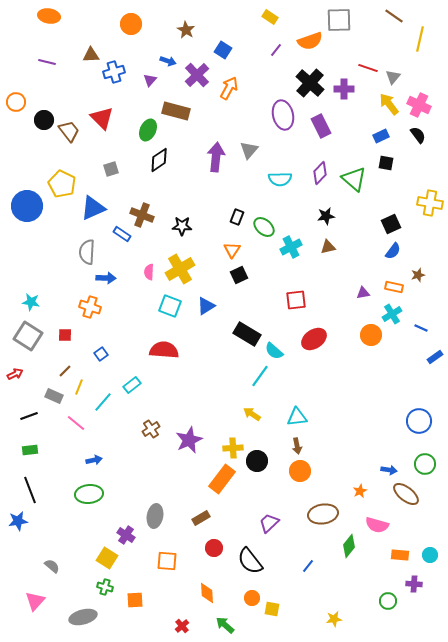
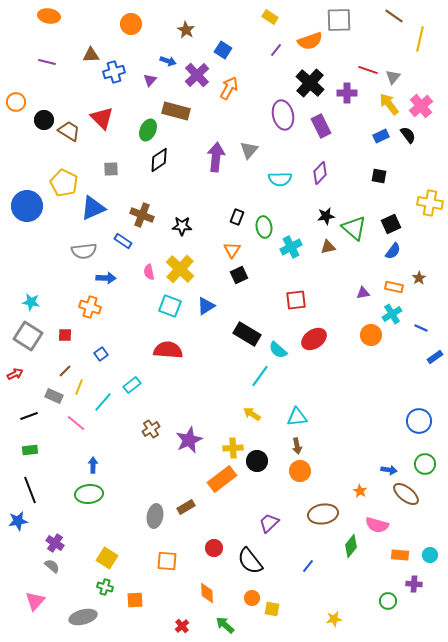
red line at (368, 68): moved 2 px down
purple cross at (344, 89): moved 3 px right, 4 px down
pink cross at (419, 105): moved 2 px right, 1 px down; rotated 25 degrees clockwise
brown trapezoid at (69, 131): rotated 20 degrees counterclockwise
black semicircle at (418, 135): moved 10 px left
black square at (386, 163): moved 7 px left, 13 px down
gray square at (111, 169): rotated 14 degrees clockwise
green triangle at (354, 179): moved 49 px down
yellow pentagon at (62, 184): moved 2 px right, 1 px up
green ellipse at (264, 227): rotated 40 degrees clockwise
blue rectangle at (122, 234): moved 1 px right, 7 px down
gray semicircle at (87, 252): moved 3 px left, 1 px up; rotated 100 degrees counterclockwise
yellow cross at (180, 269): rotated 16 degrees counterclockwise
pink semicircle at (149, 272): rotated 14 degrees counterclockwise
brown star at (418, 275): moved 1 px right, 3 px down; rotated 16 degrees counterclockwise
red semicircle at (164, 350): moved 4 px right
cyan semicircle at (274, 351): moved 4 px right, 1 px up
blue arrow at (94, 460): moved 1 px left, 5 px down; rotated 77 degrees counterclockwise
orange rectangle at (222, 479): rotated 16 degrees clockwise
orange star at (360, 491): rotated 16 degrees counterclockwise
brown rectangle at (201, 518): moved 15 px left, 11 px up
purple cross at (126, 535): moved 71 px left, 8 px down
green diamond at (349, 546): moved 2 px right
